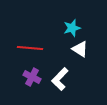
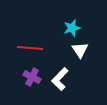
white triangle: moved 1 px down; rotated 24 degrees clockwise
